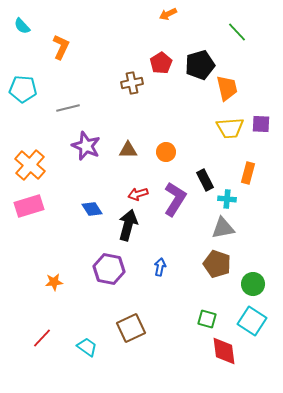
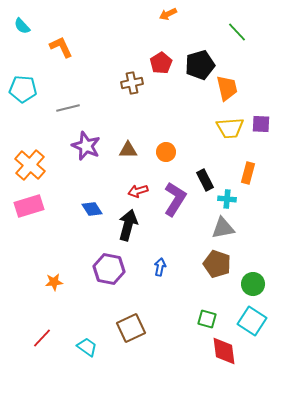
orange L-shape: rotated 50 degrees counterclockwise
red arrow: moved 3 px up
